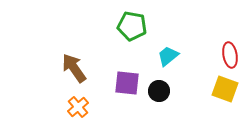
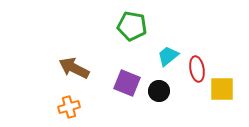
red ellipse: moved 33 px left, 14 px down
brown arrow: rotated 28 degrees counterclockwise
purple square: rotated 16 degrees clockwise
yellow square: moved 3 px left; rotated 20 degrees counterclockwise
orange cross: moved 9 px left; rotated 25 degrees clockwise
